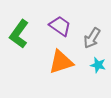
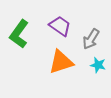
gray arrow: moved 1 px left, 1 px down
